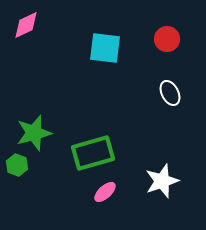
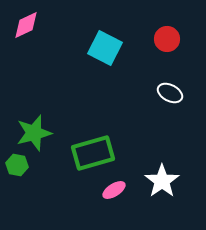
cyan square: rotated 20 degrees clockwise
white ellipse: rotated 35 degrees counterclockwise
green hexagon: rotated 10 degrees counterclockwise
white star: rotated 16 degrees counterclockwise
pink ellipse: moved 9 px right, 2 px up; rotated 10 degrees clockwise
